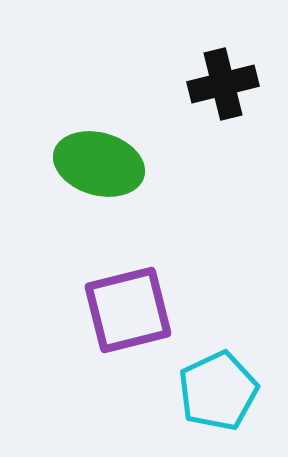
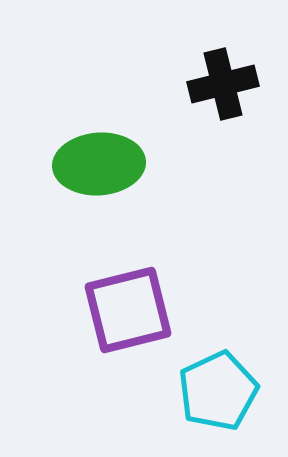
green ellipse: rotated 20 degrees counterclockwise
